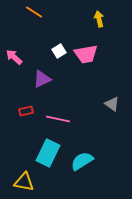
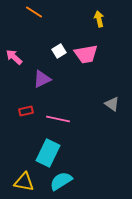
cyan semicircle: moved 21 px left, 20 px down
